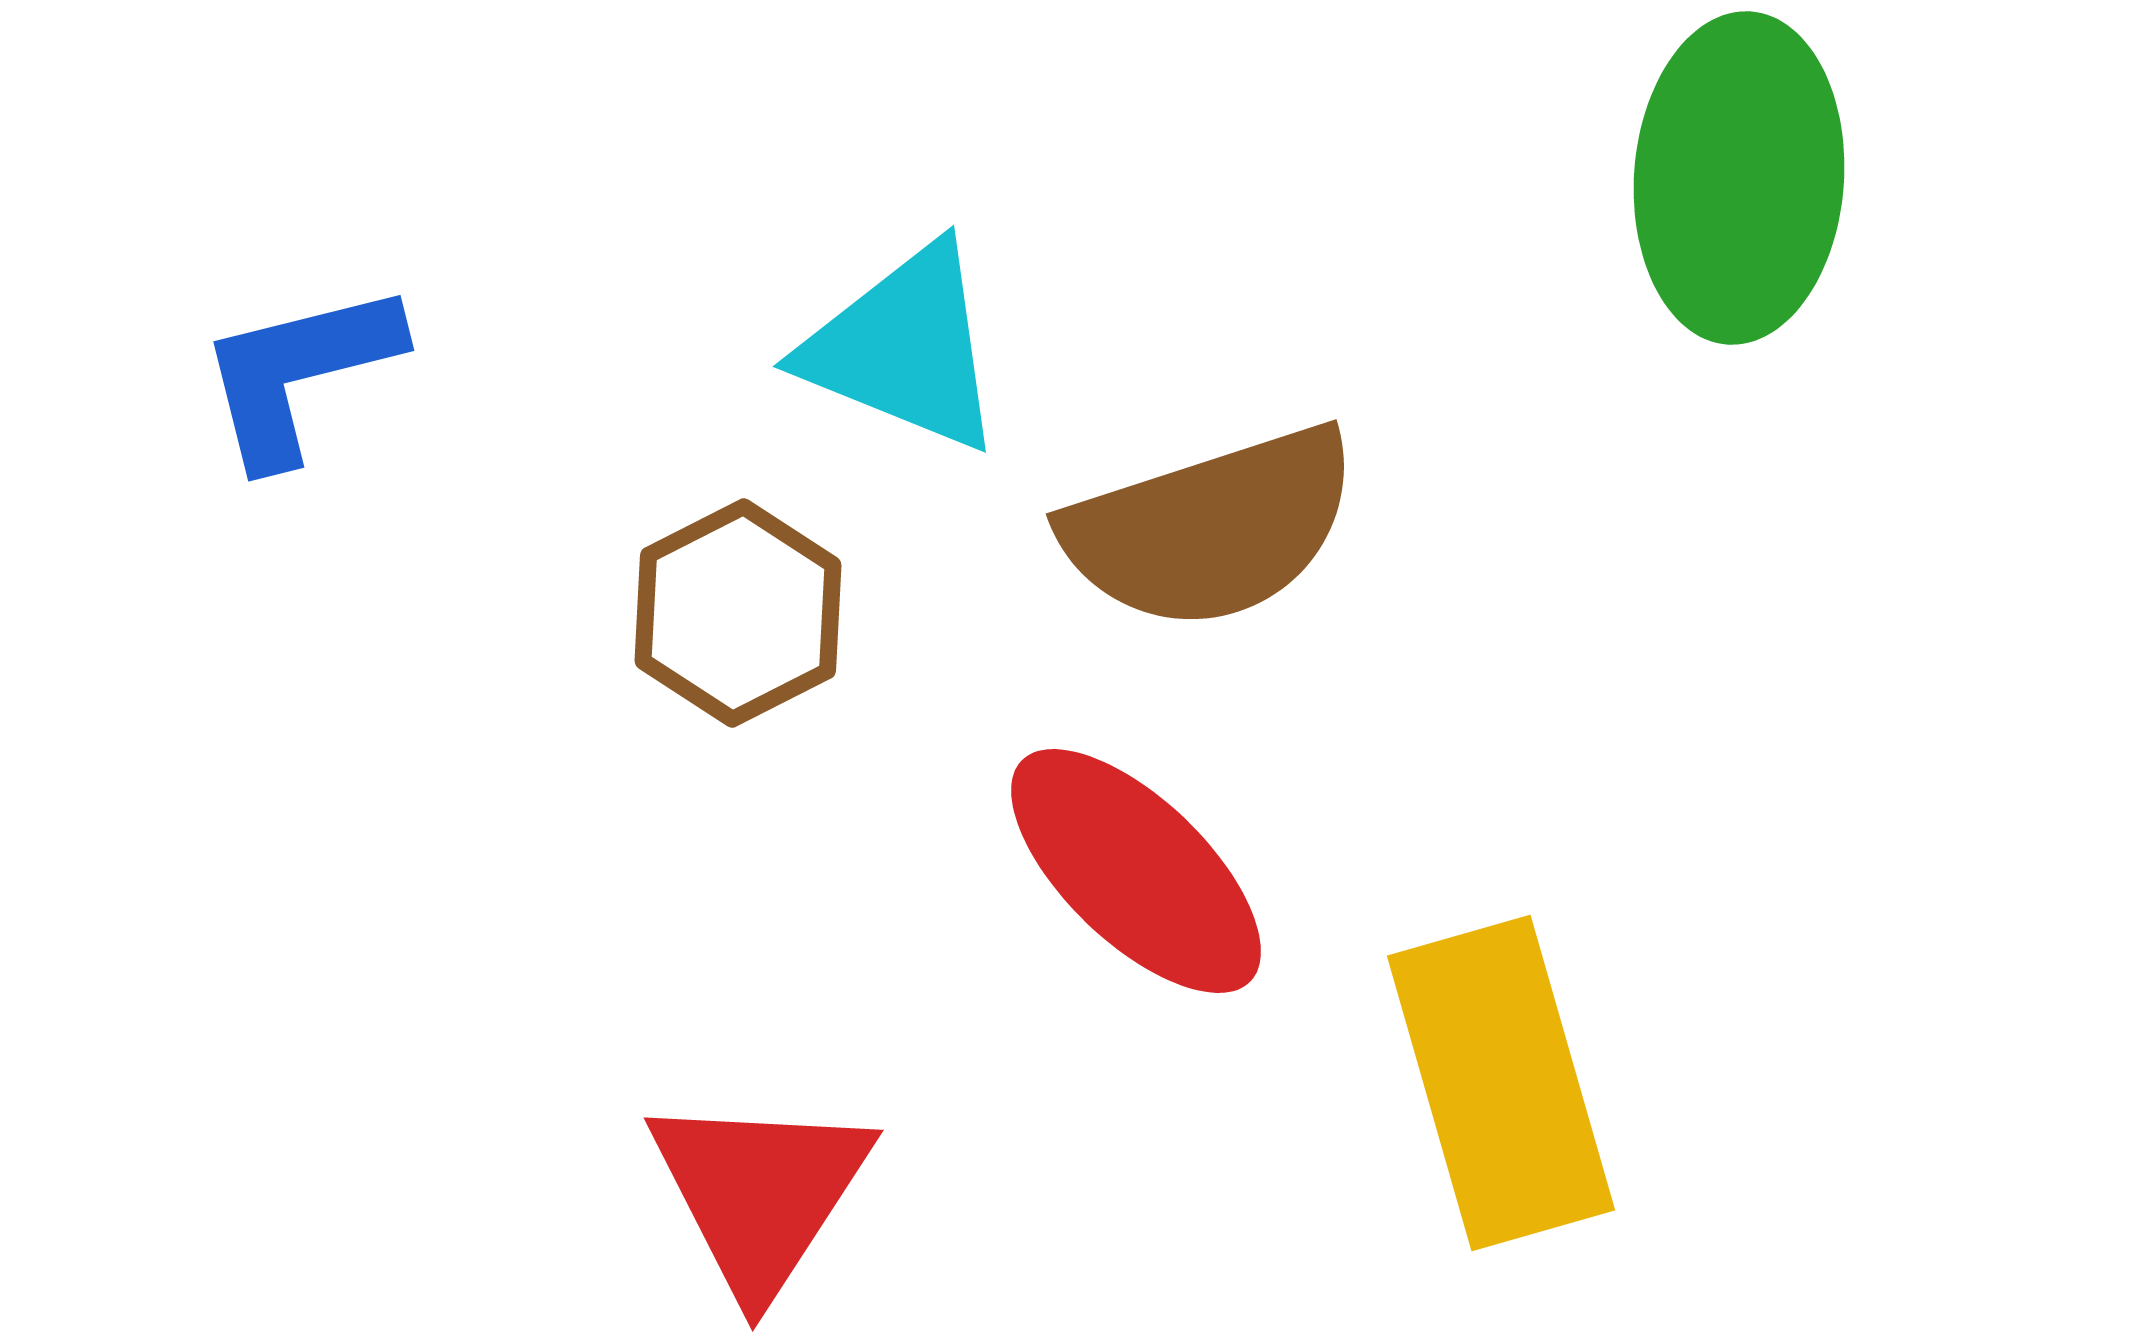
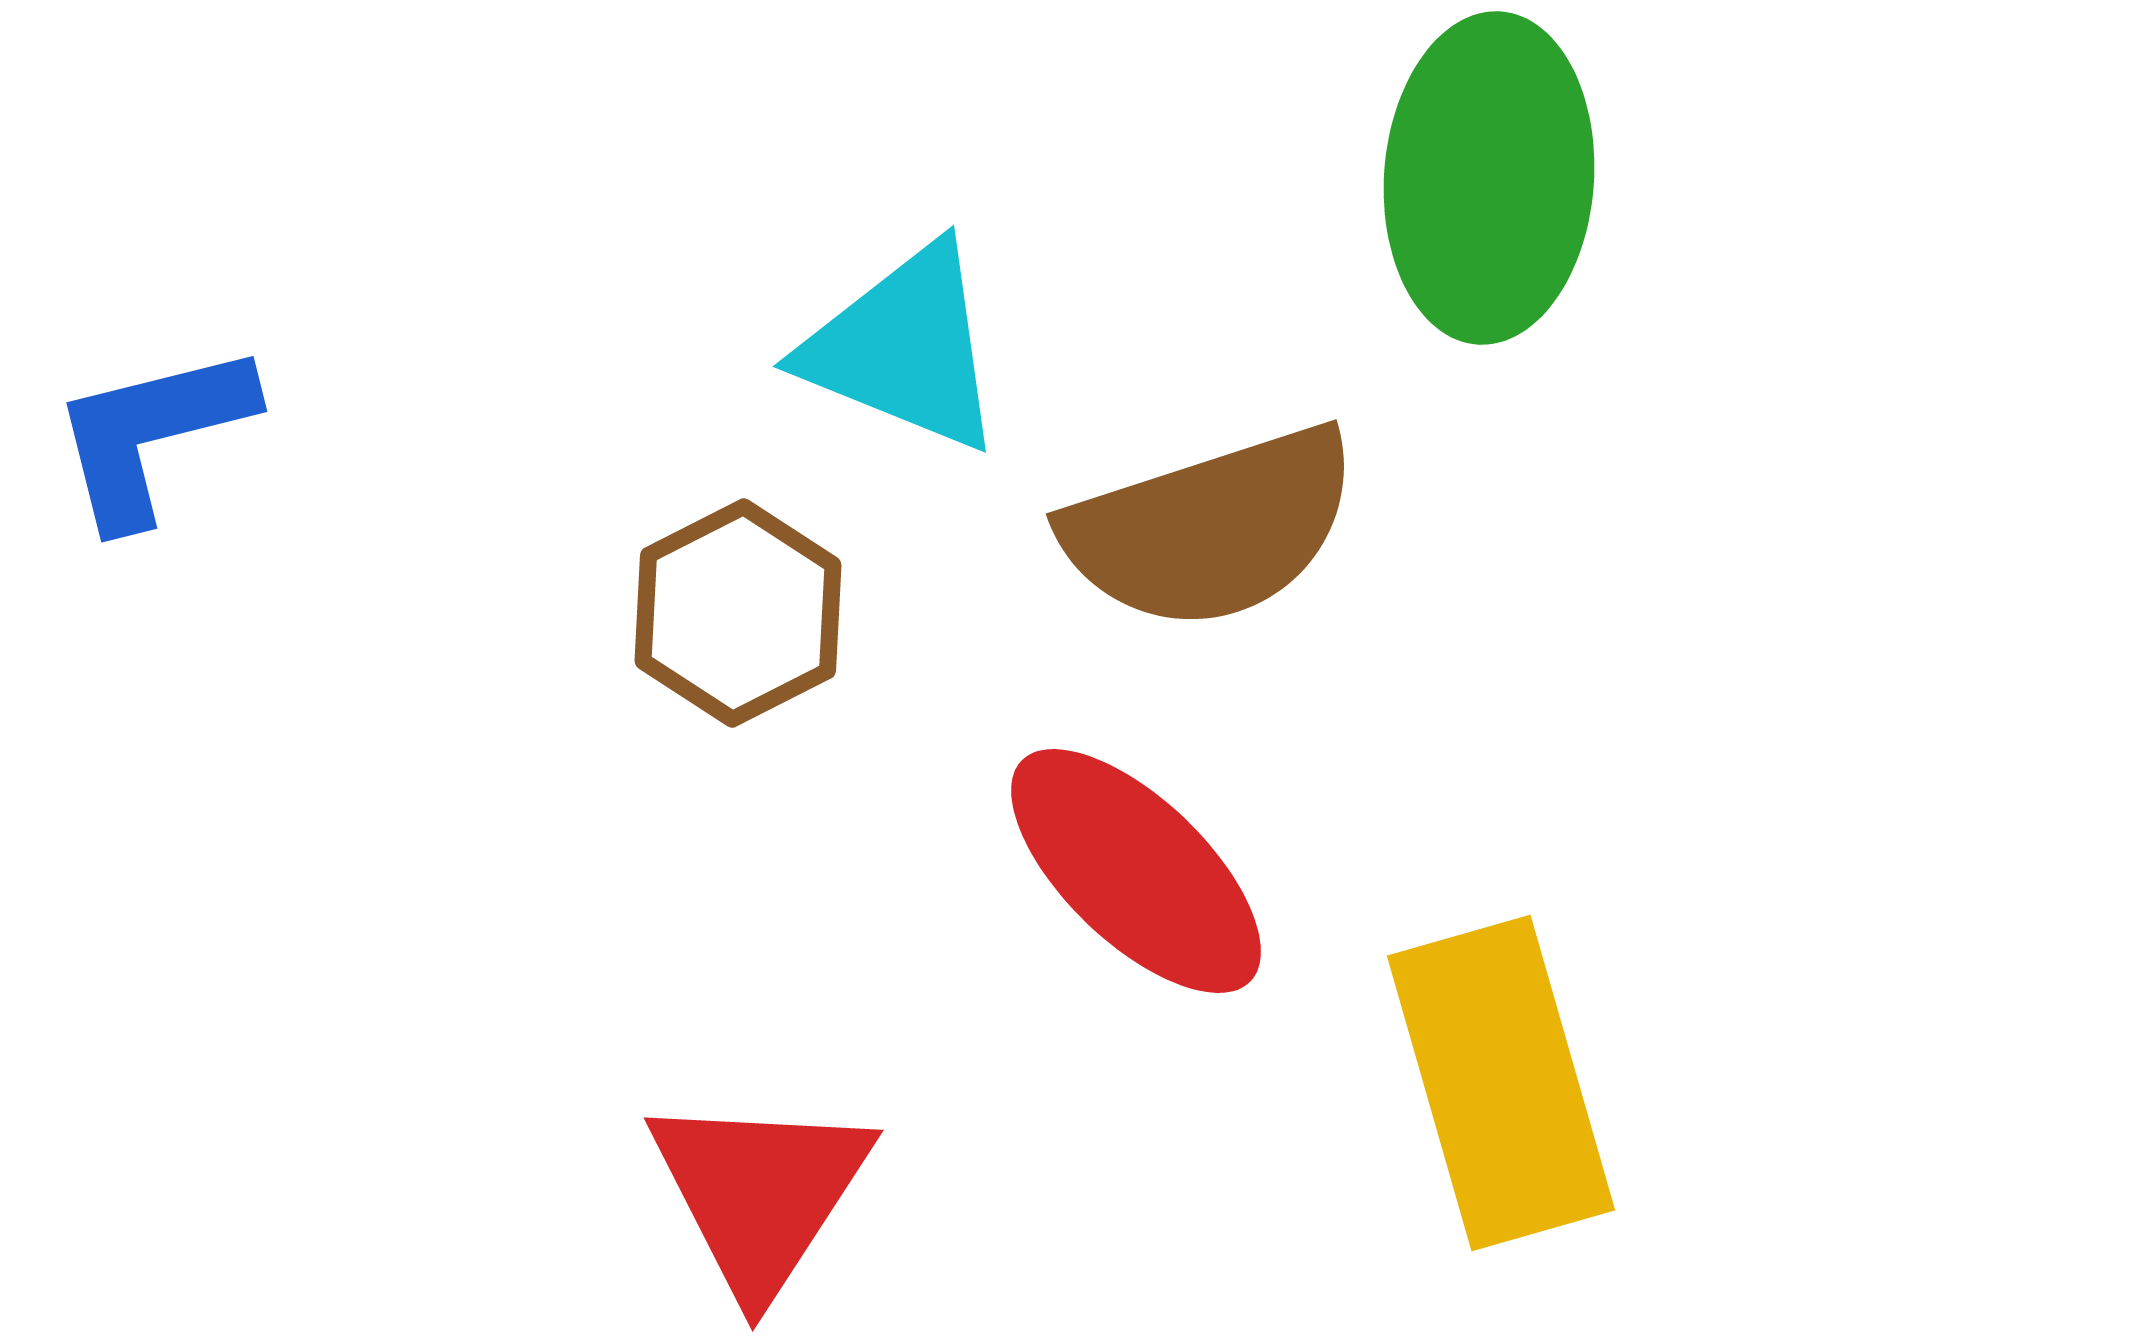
green ellipse: moved 250 px left
blue L-shape: moved 147 px left, 61 px down
